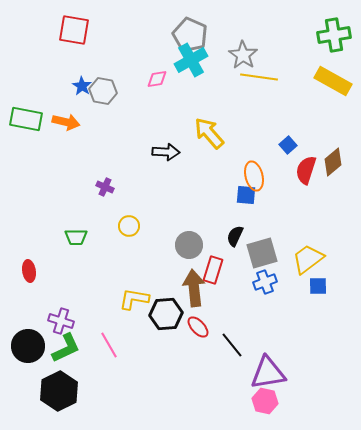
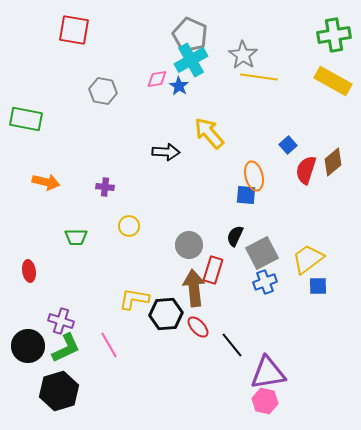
blue star at (82, 86): moved 97 px right
orange arrow at (66, 122): moved 20 px left, 60 px down
purple cross at (105, 187): rotated 18 degrees counterclockwise
gray square at (262, 253): rotated 12 degrees counterclockwise
black hexagon at (59, 391): rotated 9 degrees clockwise
